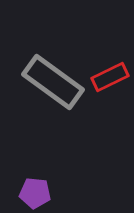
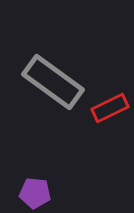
red rectangle: moved 31 px down
